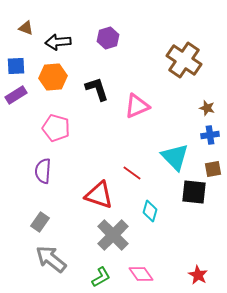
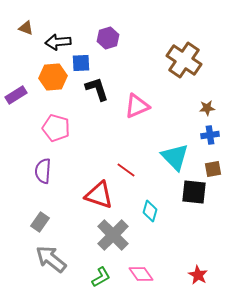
blue square: moved 65 px right, 3 px up
brown star: rotated 21 degrees counterclockwise
red line: moved 6 px left, 3 px up
